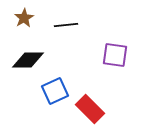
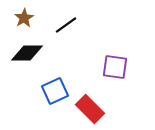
black line: rotated 30 degrees counterclockwise
purple square: moved 12 px down
black diamond: moved 1 px left, 7 px up
